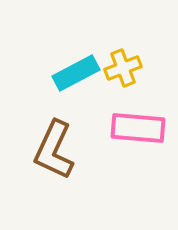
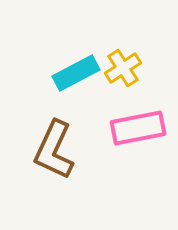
yellow cross: rotated 12 degrees counterclockwise
pink rectangle: rotated 16 degrees counterclockwise
